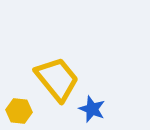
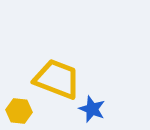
yellow trapezoid: rotated 30 degrees counterclockwise
